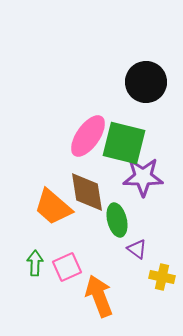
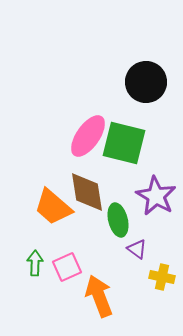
purple star: moved 13 px right, 19 px down; rotated 30 degrees clockwise
green ellipse: moved 1 px right
